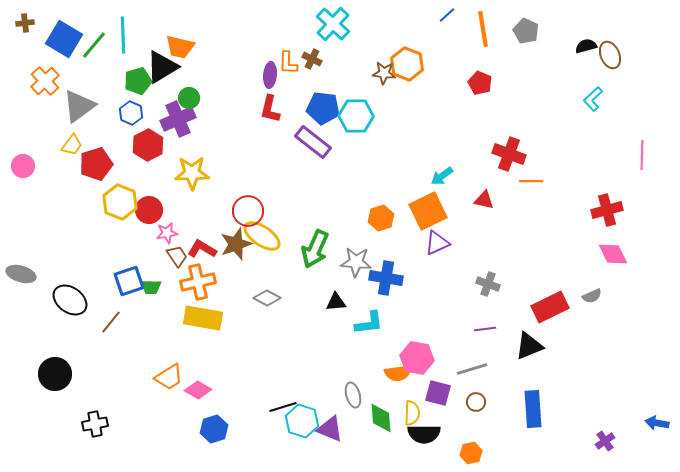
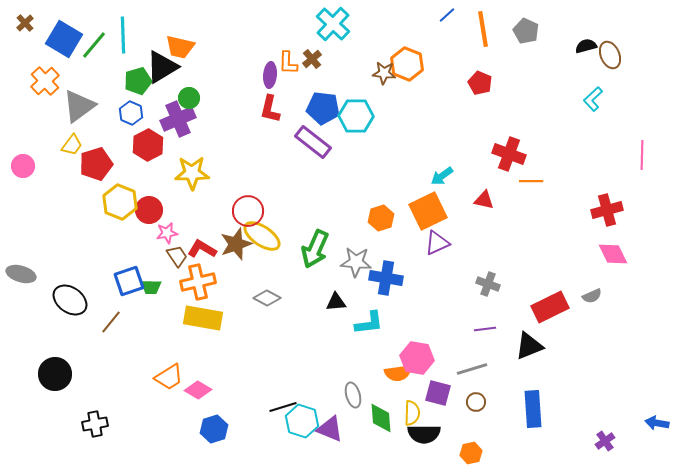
brown cross at (25, 23): rotated 36 degrees counterclockwise
brown cross at (312, 59): rotated 24 degrees clockwise
